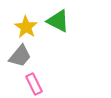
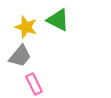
green triangle: moved 1 px up
yellow star: rotated 15 degrees counterclockwise
